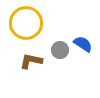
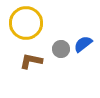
blue semicircle: rotated 72 degrees counterclockwise
gray circle: moved 1 px right, 1 px up
